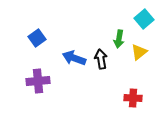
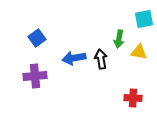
cyan square: rotated 30 degrees clockwise
yellow triangle: rotated 48 degrees clockwise
blue arrow: rotated 30 degrees counterclockwise
purple cross: moved 3 px left, 5 px up
